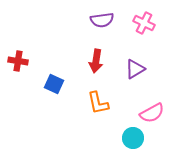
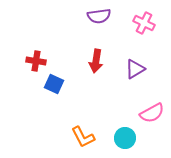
purple semicircle: moved 3 px left, 4 px up
red cross: moved 18 px right
orange L-shape: moved 15 px left, 34 px down; rotated 15 degrees counterclockwise
cyan circle: moved 8 px left
